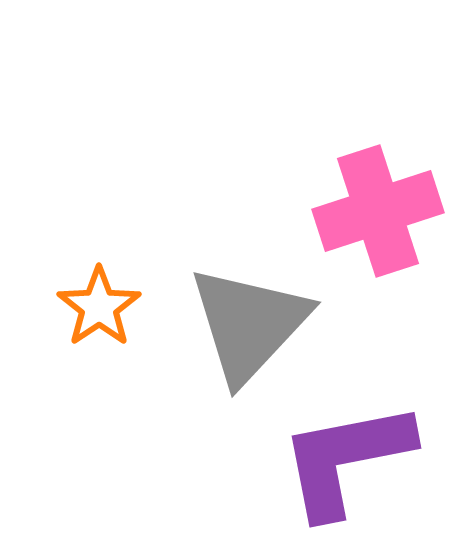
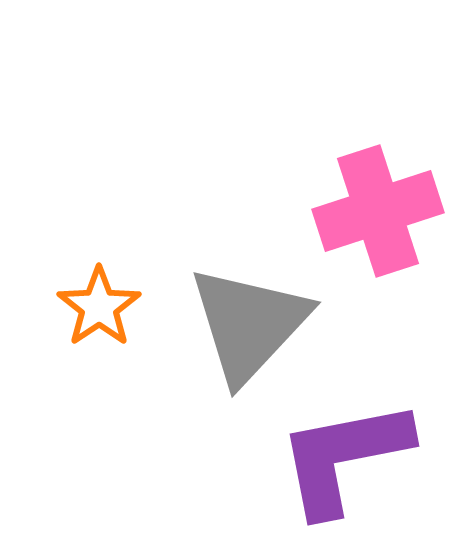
purple L-shape: moved 2 px left, 2 px up
